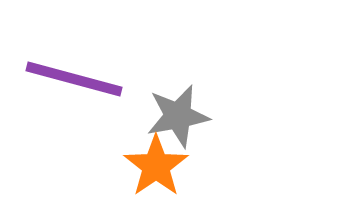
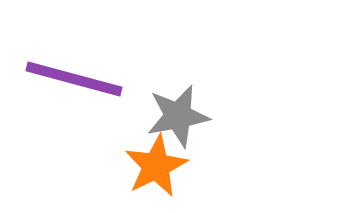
orange star: rotated 8 degrees clockwise
